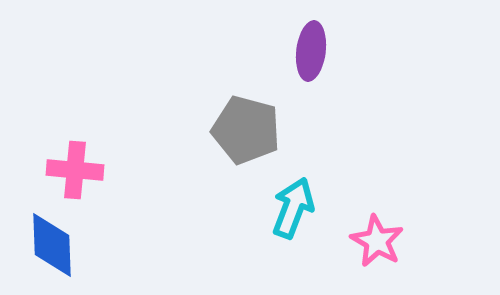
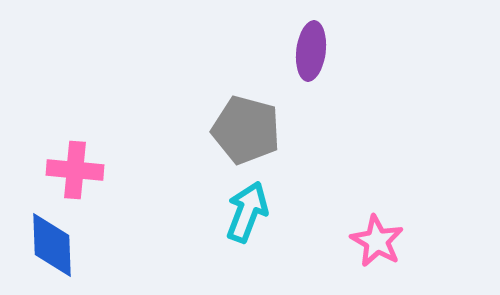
cyan arrow: moved 46 px left, 4 px down
